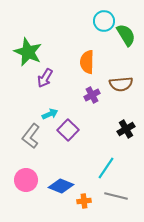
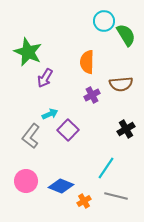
pink circle: moved 1 px down
orange cross: rotated 24 degrees counterclockwise
